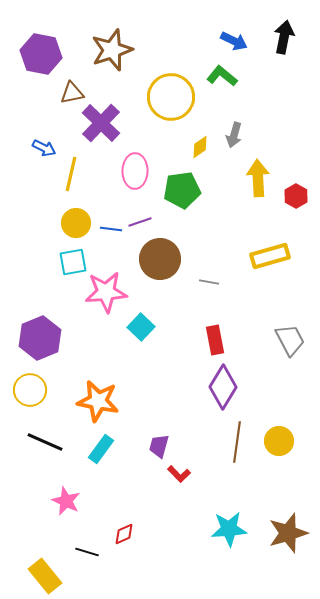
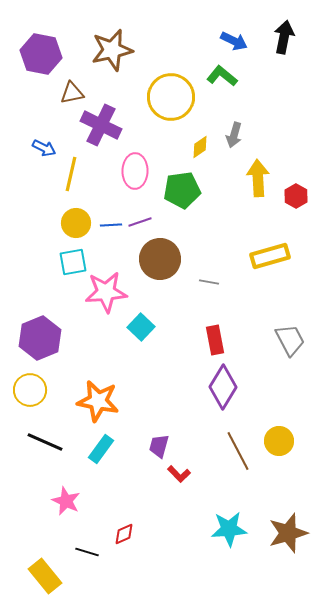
brown star at (112, 50): rotated 6 degrees clockwise
purple cross at (101, 123): moved 2 px down; rotated 18 degrees counterclockwise
blue line at (111, 229): moved 4 px up; rotated 10 degrees counterclockwise
brown line at (237, 442): moved 1 px right, 9 px down; rotated 36 degrees counterclockwise
